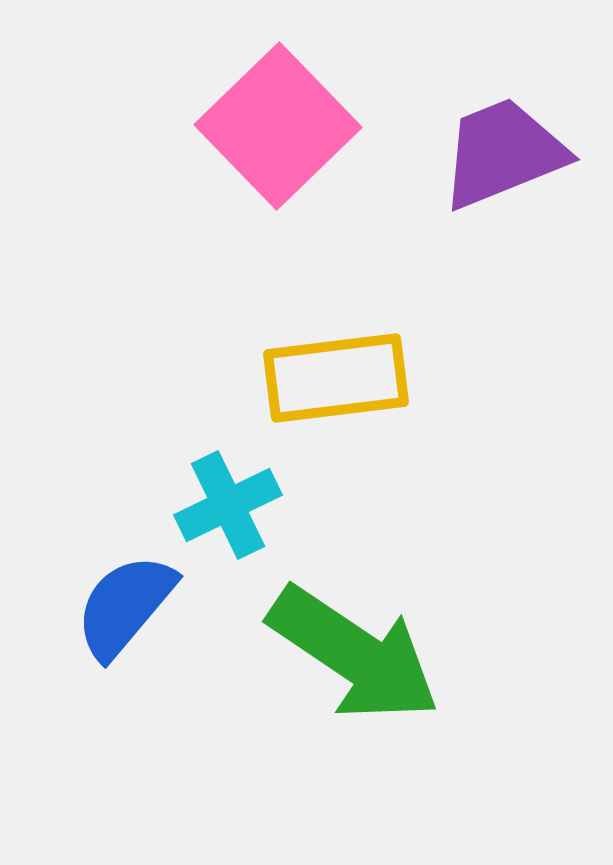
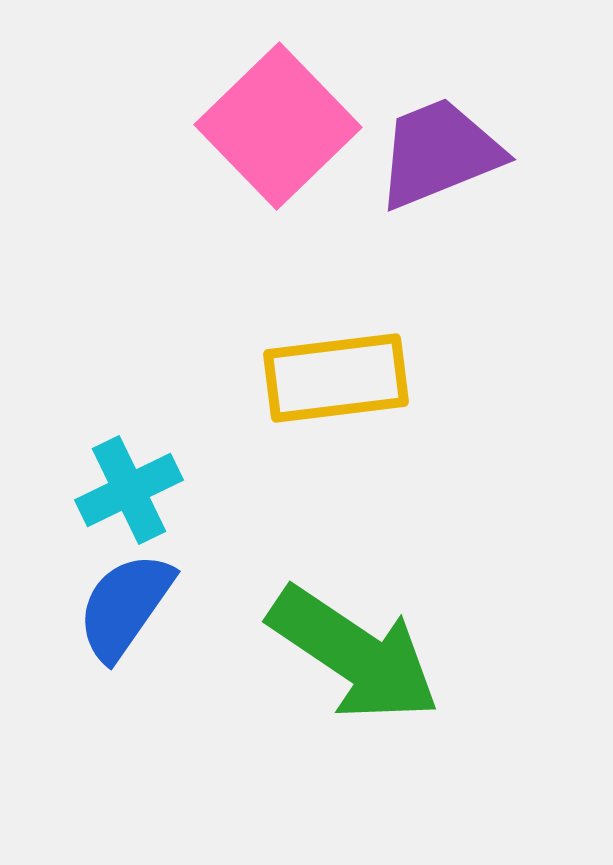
purple trapezoid: moved 64 px left
cyan cross: moved 99 px left, 15 px up
blue semicircle: rotated 5 degrees counterclockwise
